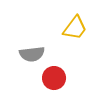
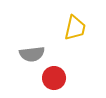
yellow trapezoid: rotated 24 degrees counterclockwise
